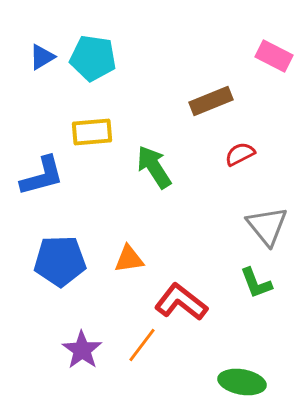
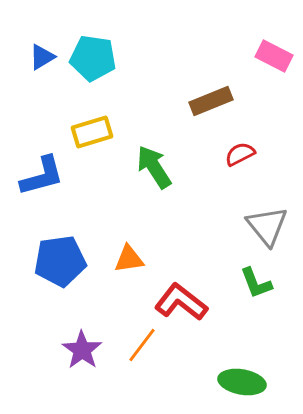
yellow rectangle: rotated 12 degrees counterclockwise
blue pentagon: rotated 6 degrees counterclockwise
